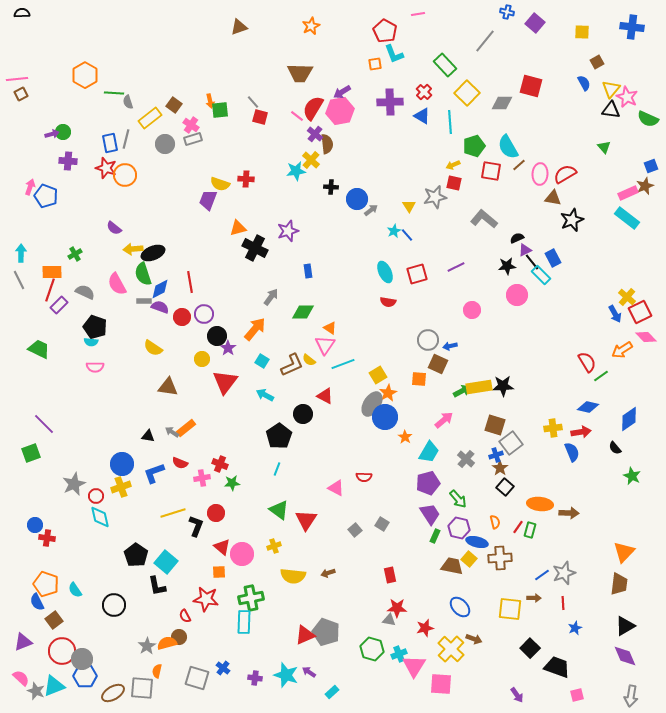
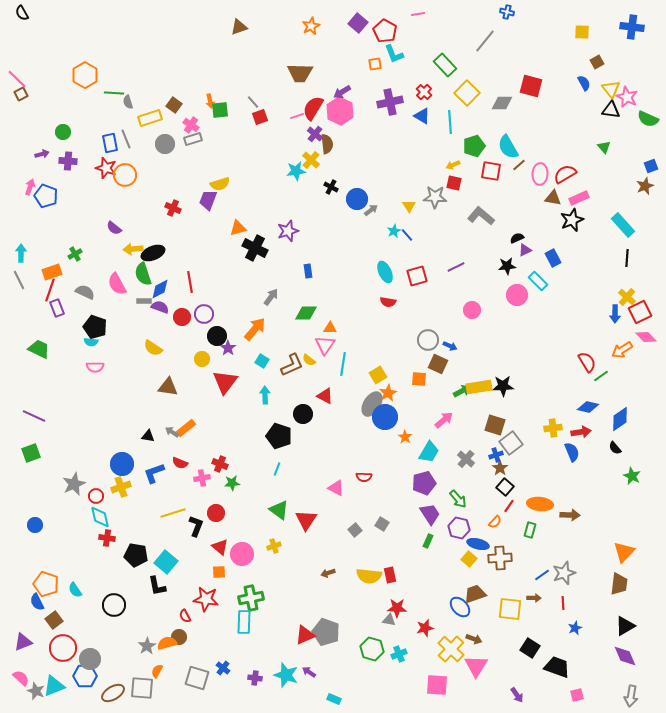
black semicircle at (22, 13): rotated 119 degrees counterclockwise
purple square at (535, 23): moved 177 px left
pink line at (17, 79): rotated 50 degrees clockwise
yellow triangle at (611, 89): rotated 18 degrees counterclockwise
purple cross at (390, 102): rotated 10 degrees counterclockwise
pink hexagon at (340, 111): rotated 24 degrees counterclockwise
pink line at (297, 116): rotated 56 degrees counterclockwise
red square at (260, 117): rotated 35 degrees counterclockwise
yellow rectangle at (150, 118): rotated 20 degrees clockwise
purple arrow at (52, 134): moved 10 px left, 20 px down
gray line at (126, 139): rotated 36 degrees counterclockwise
red cross at (246, 179): moved 73 px left, 29 px down; rotated 21 degrees clockwise
yellow semicircle at (220, 184): rotated 36 degrees counterclockwise
black cross at (331, 187): rotated 24 degrees clockwise
pink rectangle at (628, 193): moved 49 px left, 5 px down
gray star at (435, 197): rotated 15 degrees clockwise
cyan rectangle at (627, 218): moved 4 px left, 7 px down; rotated 10 degrees clockwise
gray L-shape at (484, 219): moved 3 px left, 3 px up
black line at (532, 262): moved 95 px right, 4 px up; rotated 42 degrees clockwise
orange rectangle at (52, 272): rotated 18 degrees counterclockwise
red square at (417, 274): moved 2 px down
cyan rectangle at (541, 275): moved 3 px left, 6 px down
purple rectangle at (59, 305): moved 2 px left, 3 px down; rotated 66 degrees counterclockwise
green diamond at (303, 312): moved 3 px right, 1 px down
blue arrow at (615, 314): rotated 30 degrees clockwise
orange triangle at (330, 328): rotated 32 degrees counterclockwise
blue arrow at (450, 346): rotated 144 degrees counterclockwise
cyan line at (343, 364): rotated 60 degrees counterclockwise
cyan arrow at (265, 395): rotated 60 degrees clockwise
blue diamond at (629, 419): moved 9 px left
purple line at (44, 424): moved 10 px left, 8 px up; rotated 20 degrees counterclockwise
black pentagon at (279, 436): rotated 20 degrees counterclockwise
purple pentagon at (428, 483): moved 4 px left
brown arrow at (569, 513): moved 1 px right, 2 px down
orange semicircle at (495, 522): rotated 56 degrees clockwise
red line at (518, 527): moved 9 px left, 21 px up
green rectangle at (435, 536): moved 7 px left, 5 px down
red cross at (47, 538): moved 60 px right
blue ellipse at (477, 542): moved 1 px right, 2 px down
red triangle at (222, 547): moved 2 px left
black pentagon at (136, 555): rotated 25 degrees counterclockwise
brown trapezoid at (452, 566): moved 23 px right, 28 px down; rotated 30 degrees counterclockwise
yellow semicircle at (293, 576): moved 76 px right
black square at (530, 648): rotated 12 degrees counterclockwise
red circle at (62, 651): moved 1 px right, 3 px up
gray circle at (82, 659): moved 8 px right
pink triangle at (414, 666): moved 62 px right
orange semicircle at (157, 671): rotated 16 degrees clockwise
pink square at (441, 684): moved 4 px left, 1 px down
cyan rectangle at (332, 692): moved 2 px right, 7 px down; rotated 64 degrees clockwise
